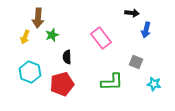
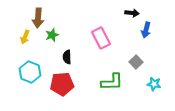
pink rectangle: rotated 10 degrees clockwise
gray square: rotated 24 degrees clockwise
red pentagon: rotated 10 degrees clockwise
